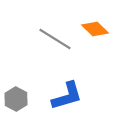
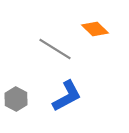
gray line: moved 10 px down
blue L-shape: rotated 12 degrees counterclockwise
